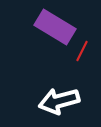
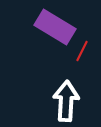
white arrow: moved 7 px right; rotated 108 degrees clockwise
